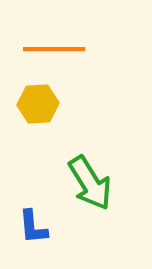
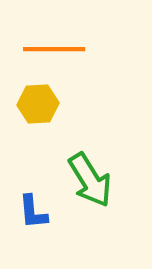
green arrow: moved 3 px up
blue L-shape: moved 15 px up
